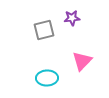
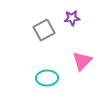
gray square: rotated 15 degrees counterclockwise
